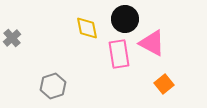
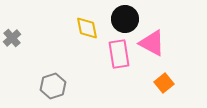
orange square: moved 1 px up
